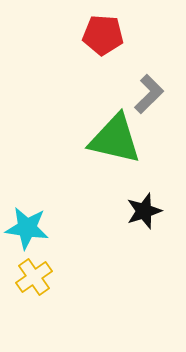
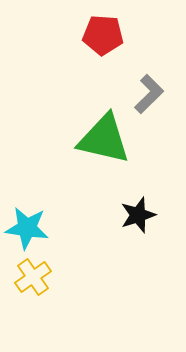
green triangle: moved 11 px left
black star: moved 6 px left, 4 px down
yellow cross: moved 1 px left
